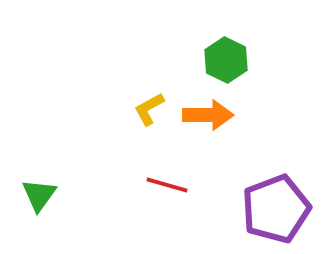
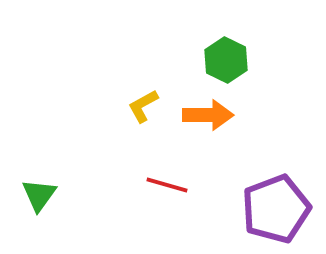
yellow L-shape: moved 6 px left, 3 px up
